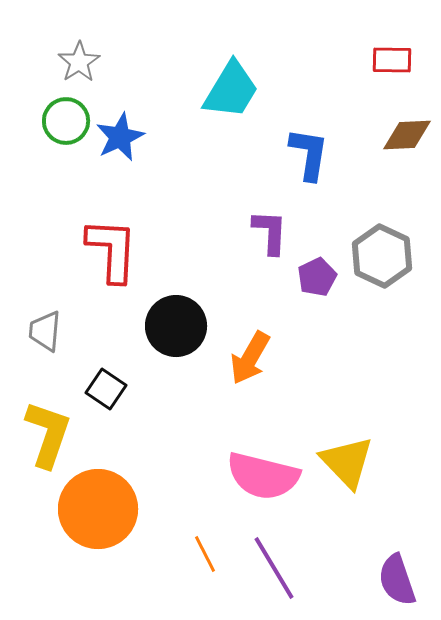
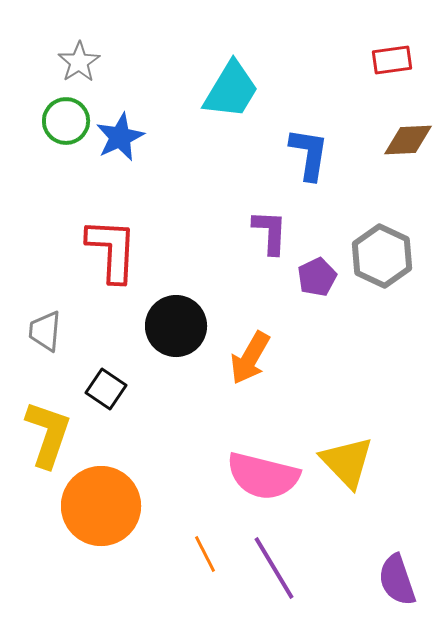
red rectangle: rotated 9 degrees counterclockwise
brown diamond: moved 1 px right, 5 px down
orange circle: moved 3 px right, 3 px up
